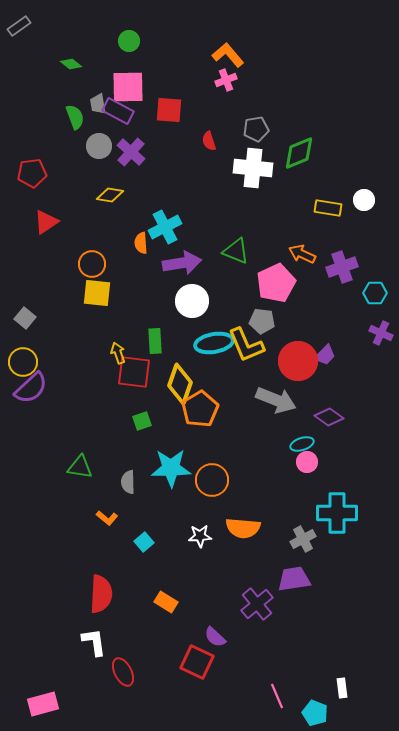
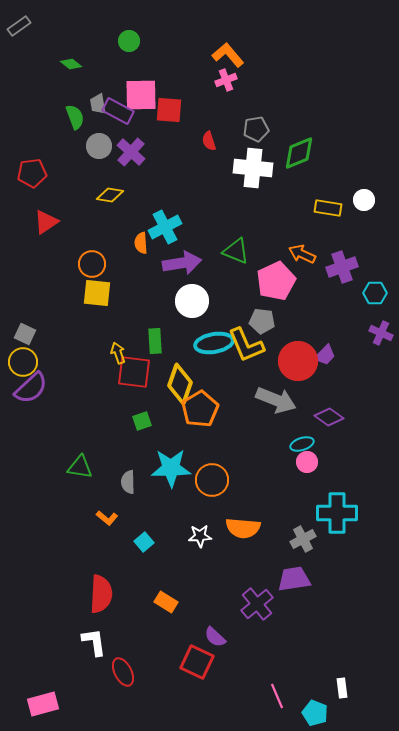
pink square at (128, 87): moved 13 px right, 8 px down
pink pentagon at (276, 283): moved 2 px up
gray square at (25, 318): moved 16 px down; rotated 15 degrees counterclockwise
